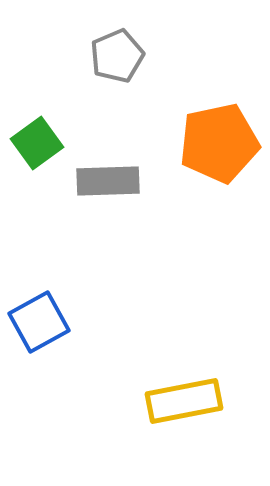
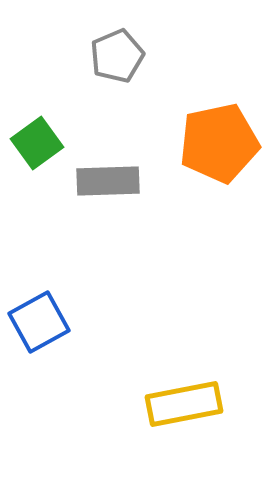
yellow rectangle: moved 3 px down
